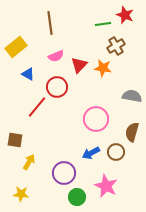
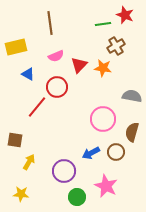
yellow rectangle: rotated 25 degrees clockwise
pink circle: moved 7 px right
purple circle: moved 2 px up
